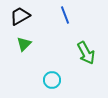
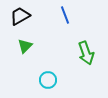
green triangle: moved 1 px right, 2 px down
green arrow: rotated 10 degrees clockwise
cyan circle: moved 4 px left
